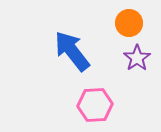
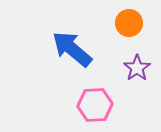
blue arrow: moved 2 px up; rotated 12 degrees counterclockwise
purple star: moved 10 px down
